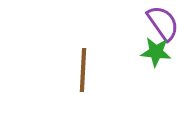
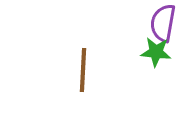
purple semicircle: rotated 135 degrees counterclockwise
